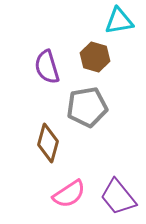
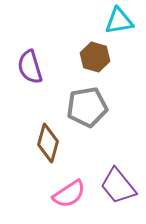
purple semicircle: moved 17 px left
purple trapezoid: moved 11 px up
